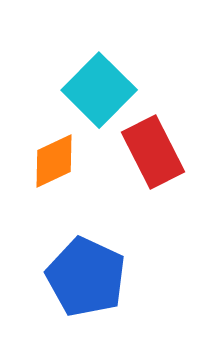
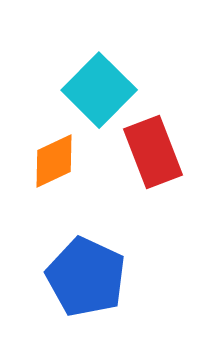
red rectangle: rotated 6 degrees clockwise
